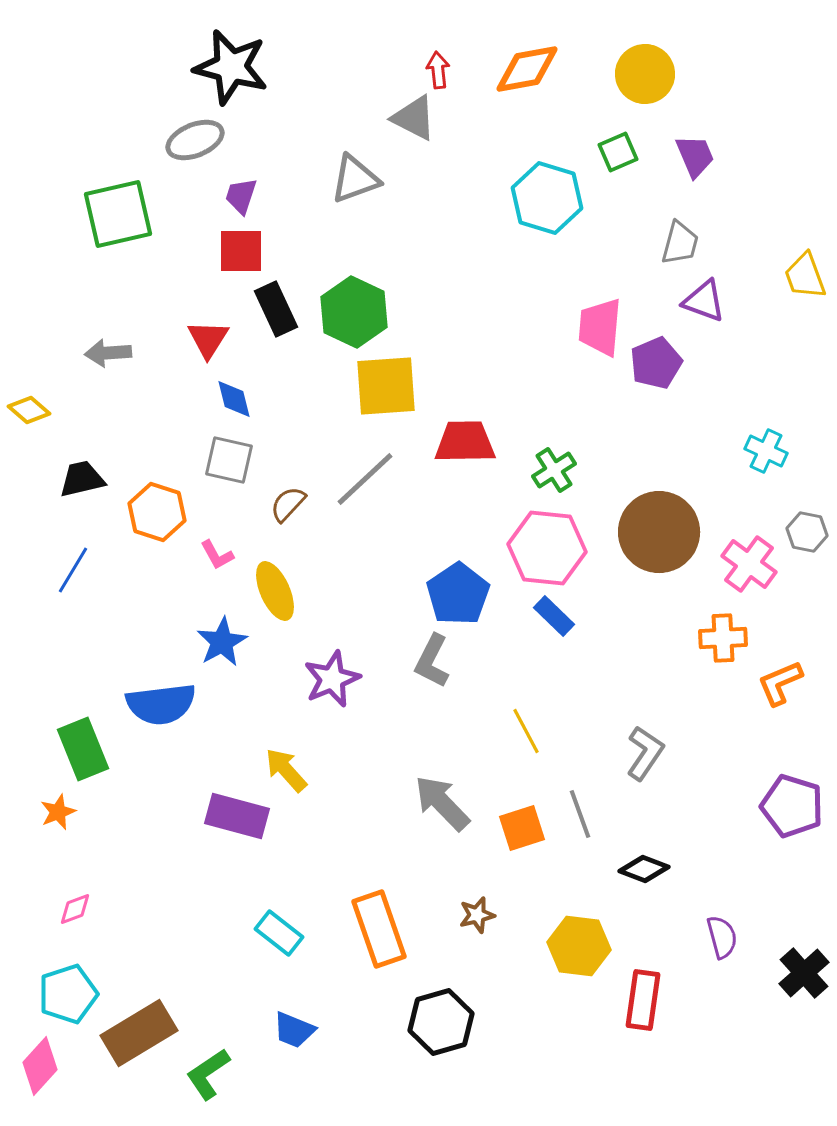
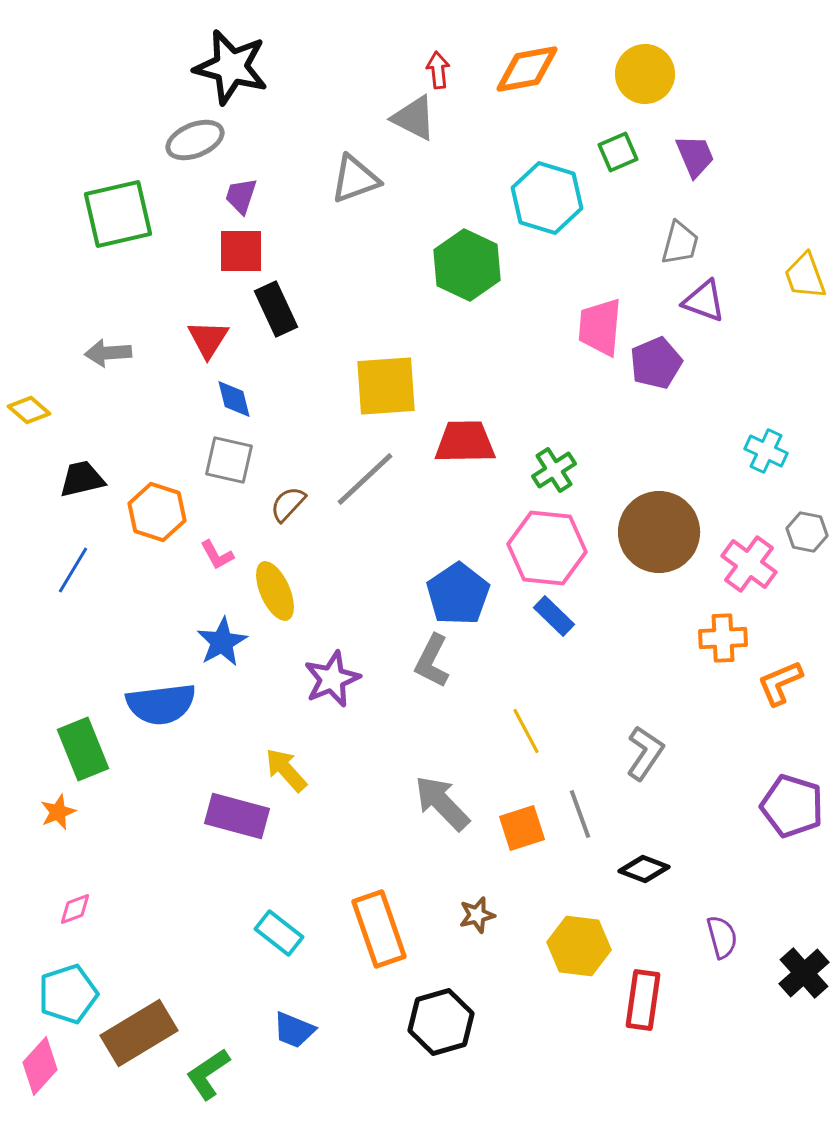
green hexagon at (354, 312): moved 113 px right, 47 px up
